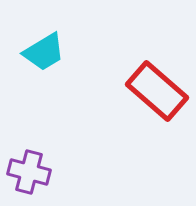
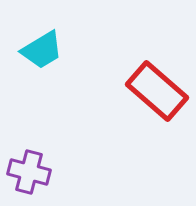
cyan trapezoid: moved 2 px left, 2 px up
